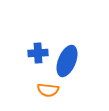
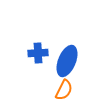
orange semicircle: moved 16 px right; rotated 70 degrees counterclockwise
